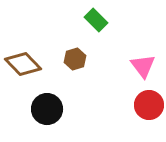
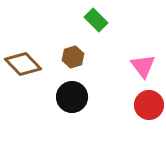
brown hexagon: moved 2 px left, 2 px up
black circle: moved 25 px right, 12 px up
